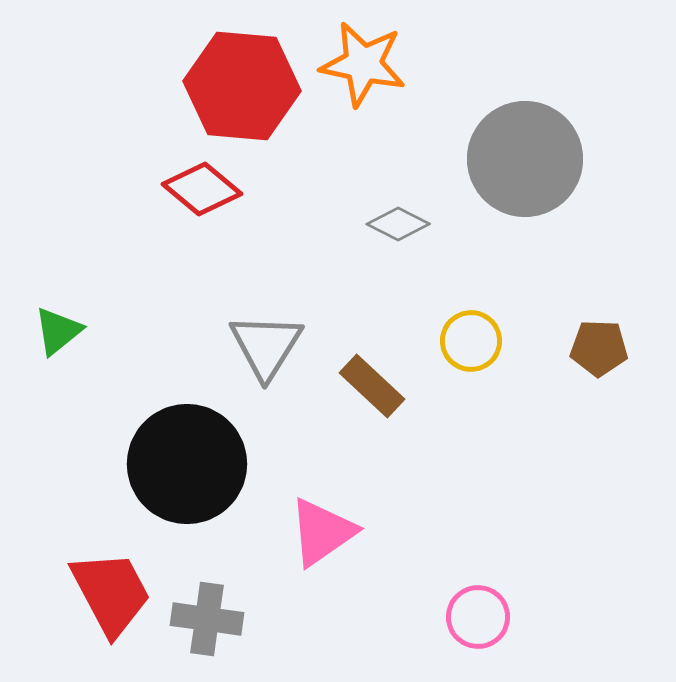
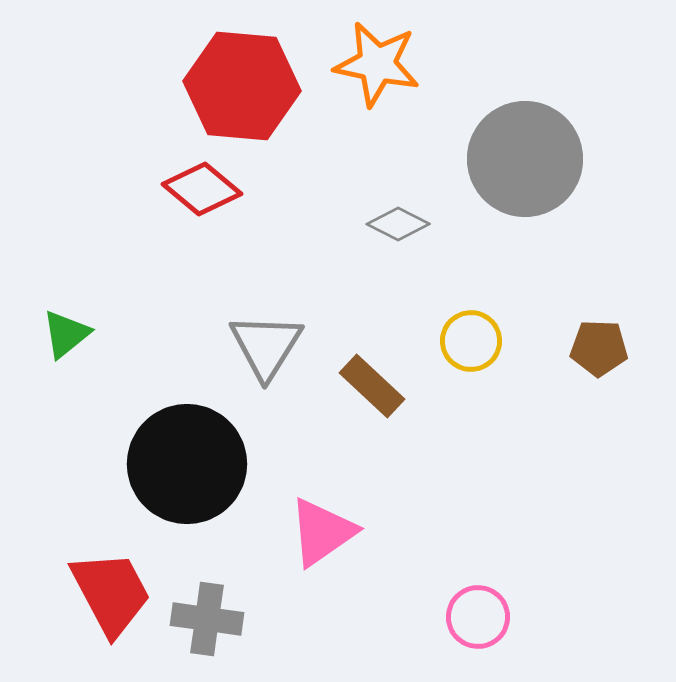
orange star: moved 14 px right
green triangle: moved 8 px right, 3 px down
